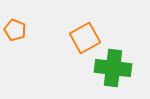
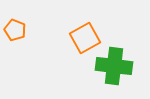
green cross: moved 1 px right, 2 px up
